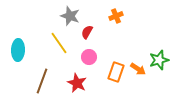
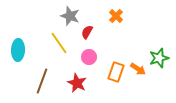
orange cross: rotated 24 degrees counterclockwise
green star: moved 2 px up
